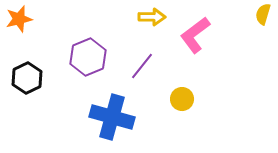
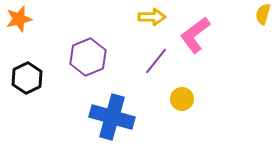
purple line: moved 14 px right, 5 px up
